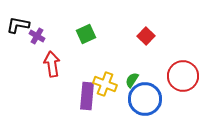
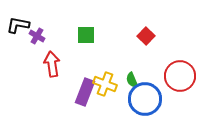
green square: moved 1 px down; rotated 24 degrees clockwise
red circle: moved 3 px left
green semicircle: rotated 56 degrees counterclockwise
purple rectangle: moved 2 px left, 4 px up; rotated 16 degrees clockwise
